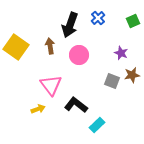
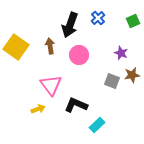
black L-shape: rotated 15 degrees counterclockwise
